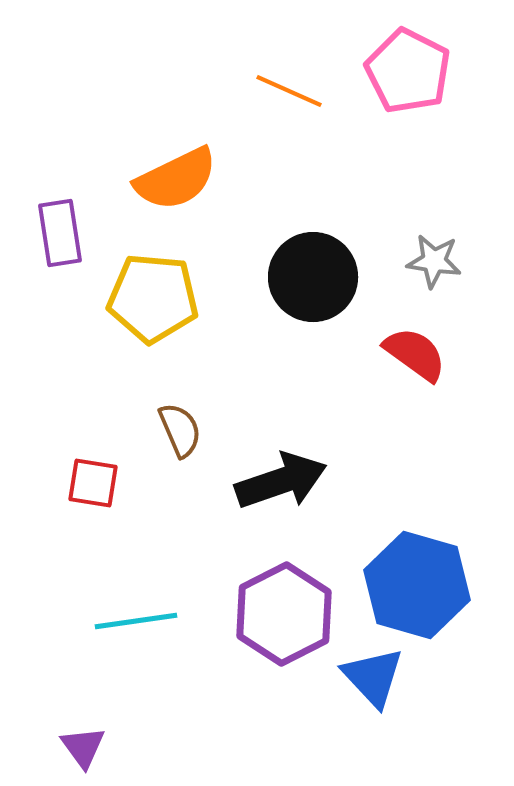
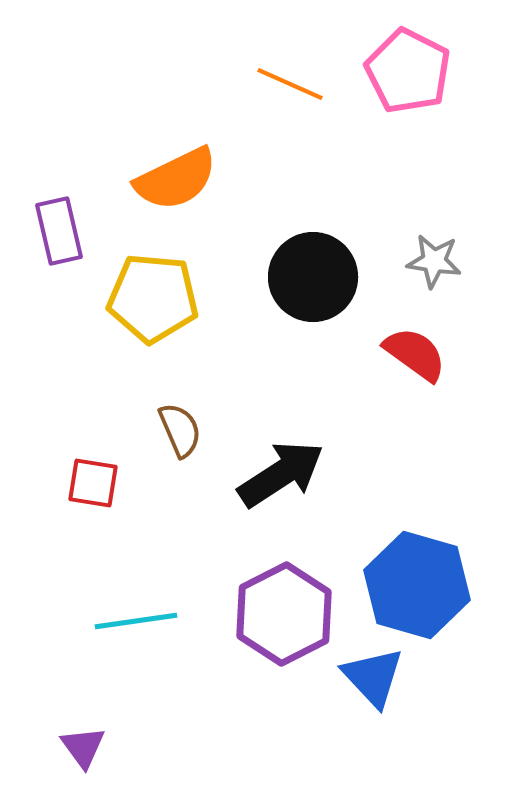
orange line: moved 1 px right, 7 px up
purple rectangle: moved 1 px left, 2 px up; rotated 4 degrees counterclockwise
black arrow: moved 7 px up; rotated 14 degrees counterclockwise
